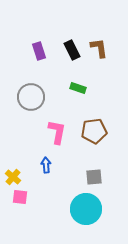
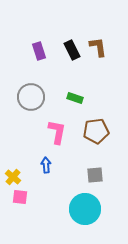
brown L-shape: moved 1 px left, 1 px up
green rectangle: moved 3 px left, 10 px down
brown pentagon: moved 2 px right
gray square: moved 1 px right, 2 px up
cyan circle: moved 1 px left
